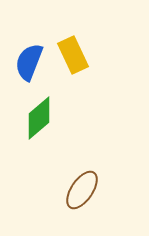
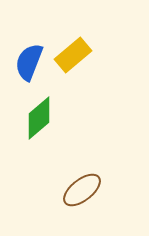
yellow rectangle: rotated 75 degrees clockwise
brown ellipse: rotated 18 degrees clockwise
